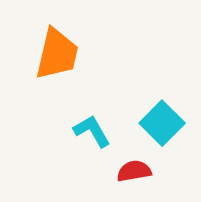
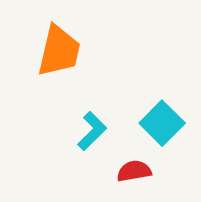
orange trapezoid: moved 2 px right, 3 px up
cyan L-shape: rotated 75 degrees clockwise
